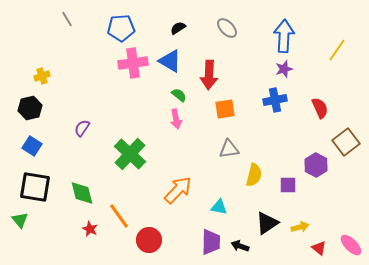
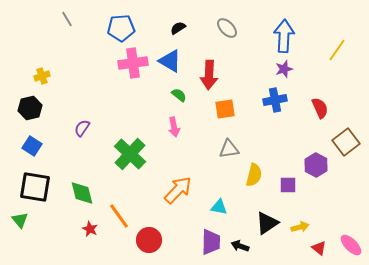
pink arrow: moved 2 px left, 8 px down
